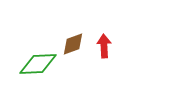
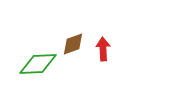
red arrow: moved 1 px left, 3 px down
